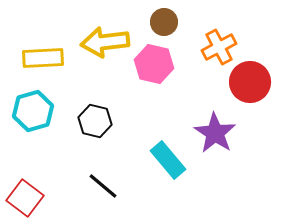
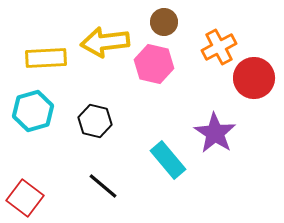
yellow rectangle: moved 3 px right
red circle: moved 4 px right, 4 px up
